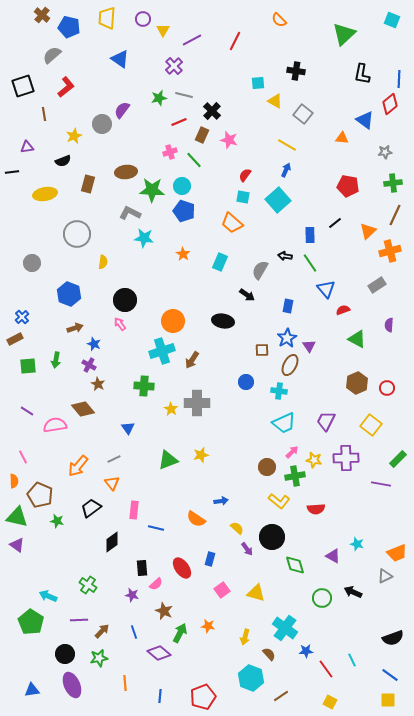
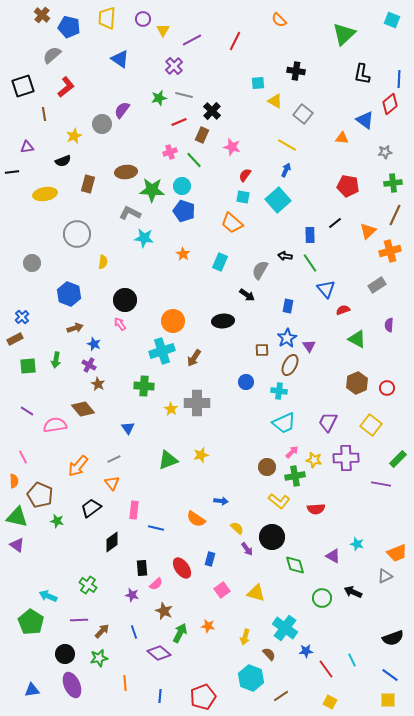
pink star at (229, 140): moved 3 px right, 7 px down
black ellipse at (223, 321): rotated 15 degrees counterclockwise
brown arrow at (192, 360): moved 2 px right, 2 px up
purple trapezoid at (326, 421): moved 2 px right, 1 px down
blue arrow at (221, 501): rotated 16 degrees clockwise
